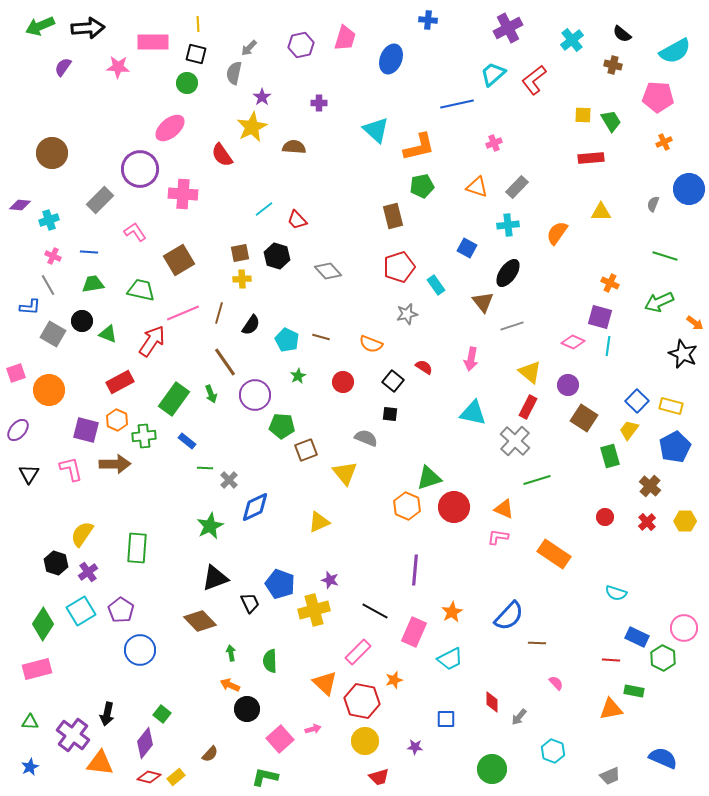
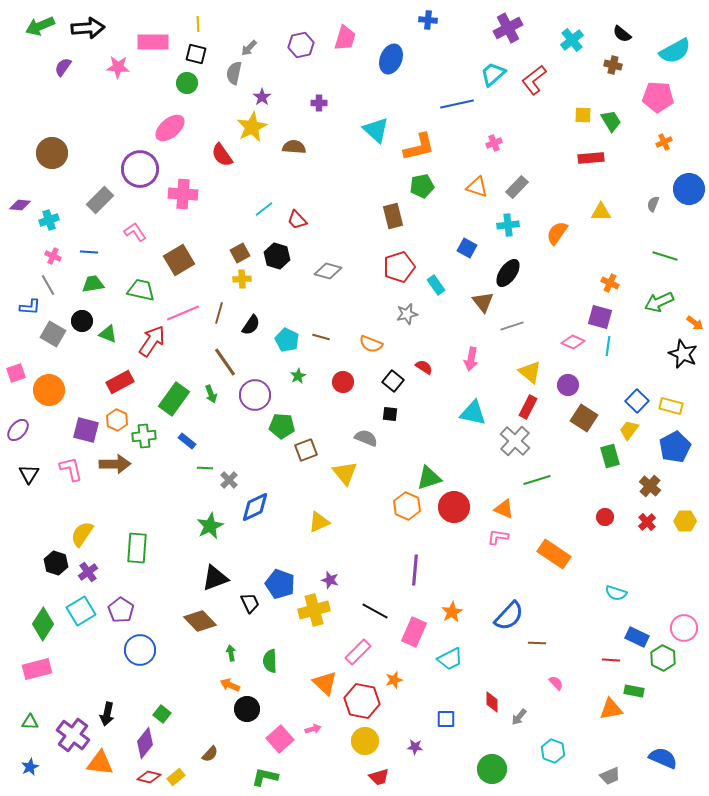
brown square at (240, 253): rotated 18 degrees counterclockwise
gray diamond at (328, 271): rotated 32 degrees counterclockwise
